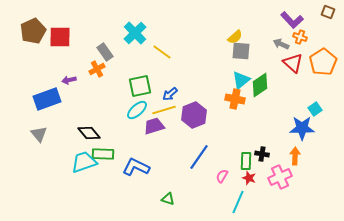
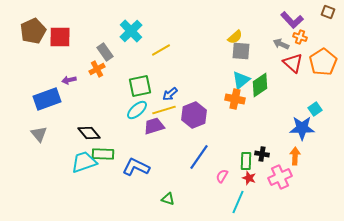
cyan cross at (135, 33): moved 4 px left, 2 px up
yellow line at (162, 52): moved 1 px left, 2 px up; rotated 66 degrees counterclockwise
